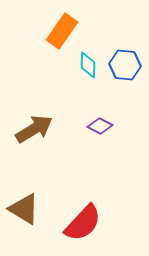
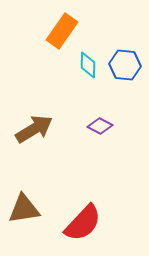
brown triangle: rotated 40 degrees counterclockwise
